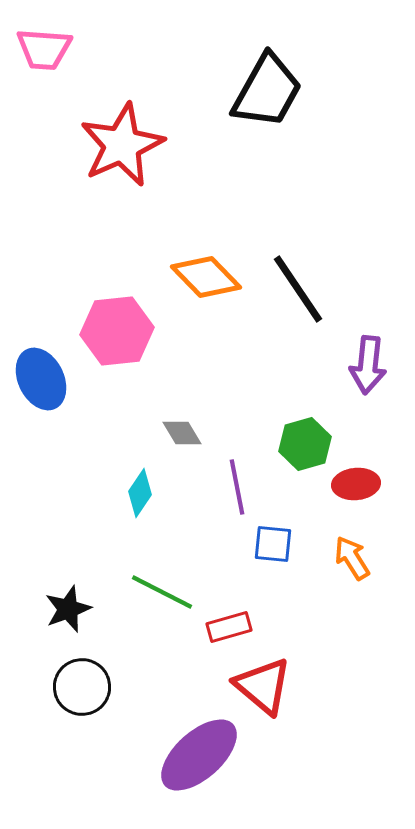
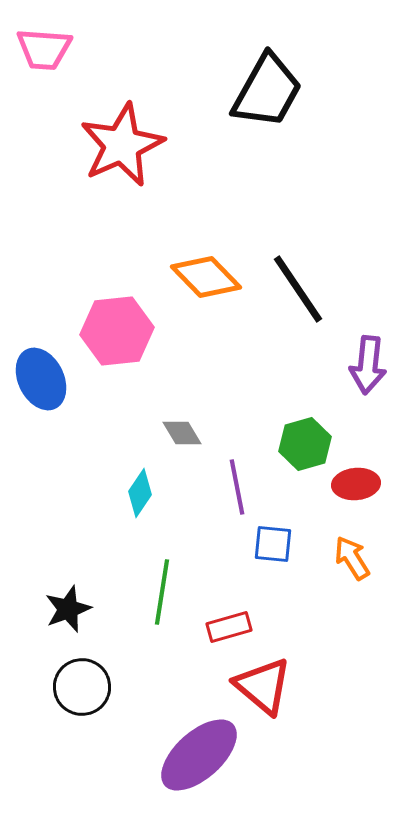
green line: rotated 72 degrees clockwise
